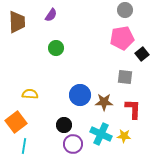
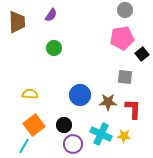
green circle: moved 2 px left
brown star: moved 4 px right
orange square: moved 18 px right, 3 px down
cyan line: rotated 21 degrees clockwise
